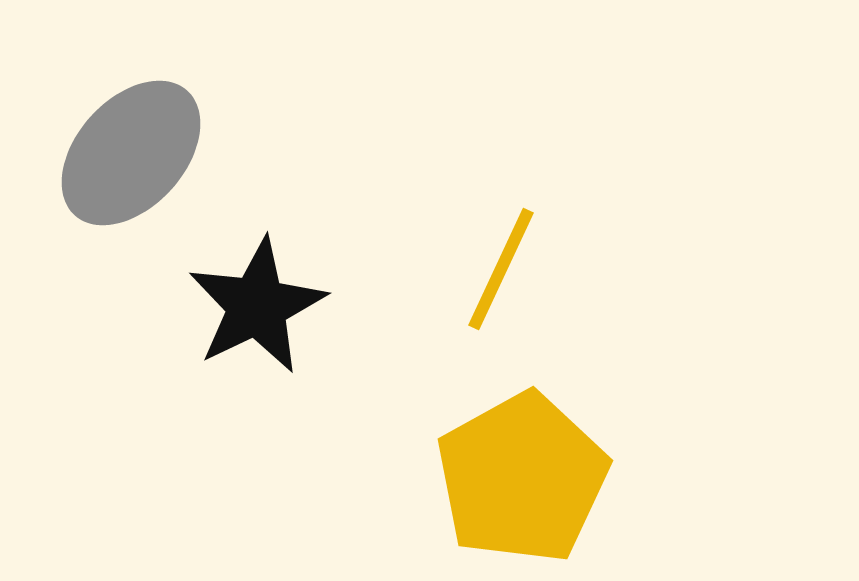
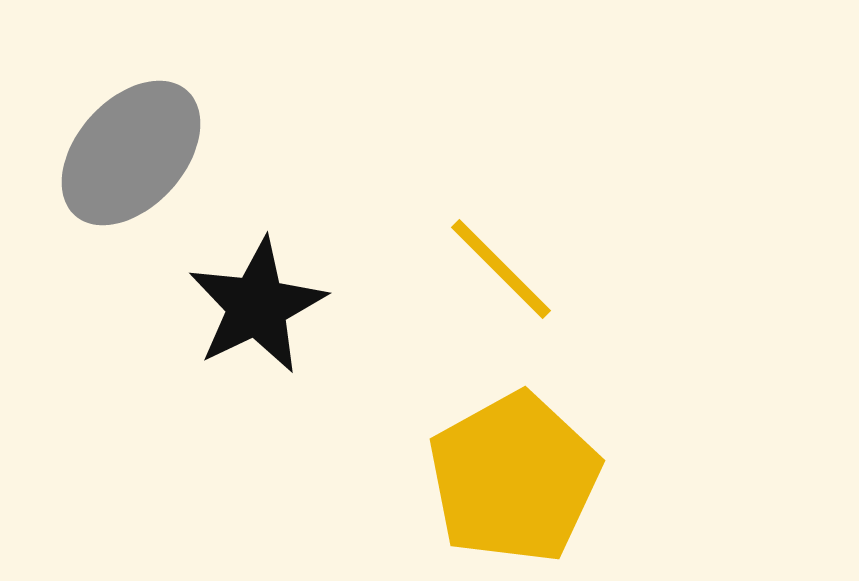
yellow line: rotated 70 degrees counterclockwise
yellow pentagon: moved 8 px left
